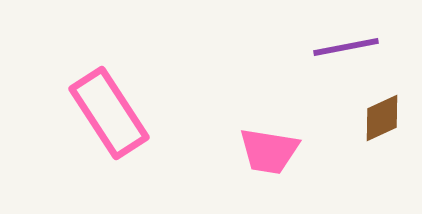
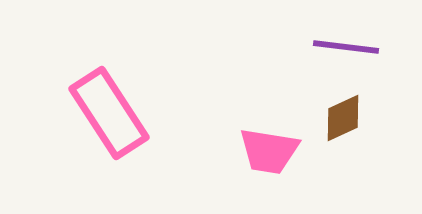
purple line: rotated 18 degrees clockwise
brown diamond: moved 39 px left
